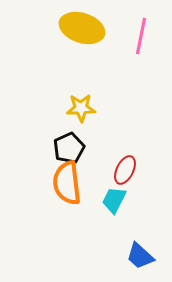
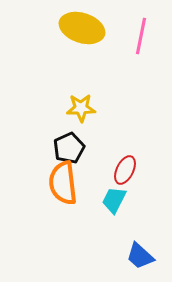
orange semicircle: moved 4 px left
